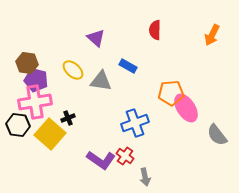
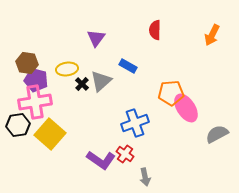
purple triangle: rotated 24 degrees clockwise
yellow ellipse: moved 6 px left, 1 px up; rotated 50 degrees counterclockwise
gray triangle: rotated 50 degrees counterclockwise
black cross: moved 14 px right, 34 px up; rotated 24 degrees counterclockwise
black hexagon: rotated 15 degrees counterclockwise
gray semicircle: moved 1 px up; rotated 100 degrees clockwise
red cross: moved 2 px up
